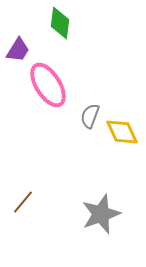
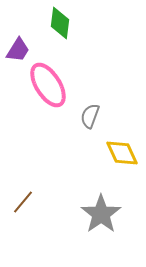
yellow diamond: moved 21 px down
gray star: rotated 15 degrees counterclockwise
